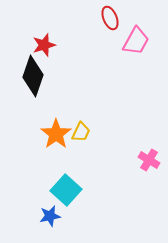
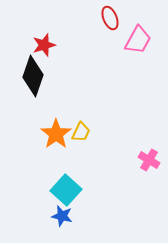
pink trapezoid: moved 2 px right, 1 px up
blue star: moved 12 px right; rotated 25 degrees clockwise
